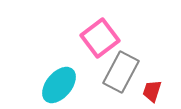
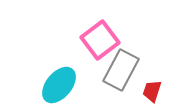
pink square: moved 2 px down
gray rectangle: moved 2 px up
